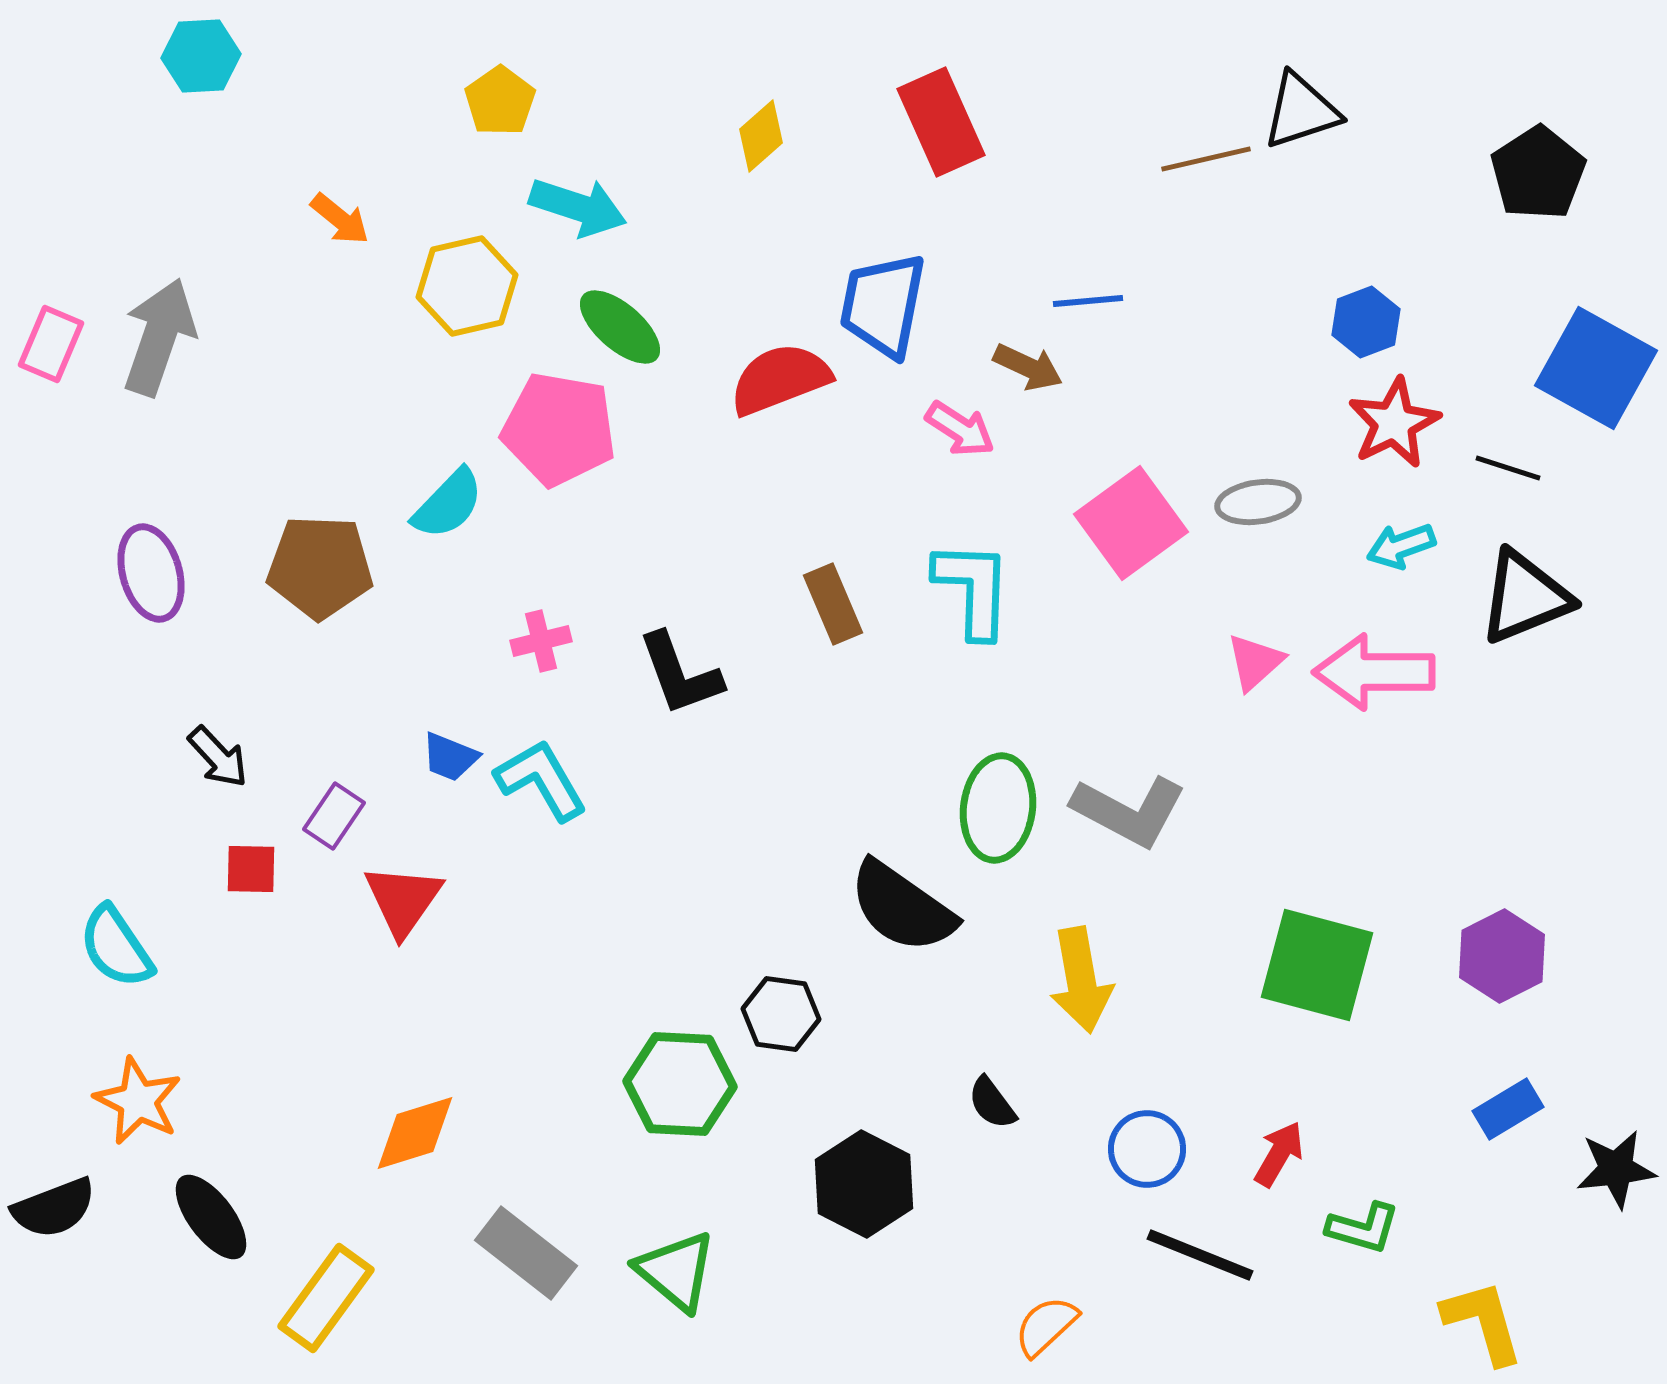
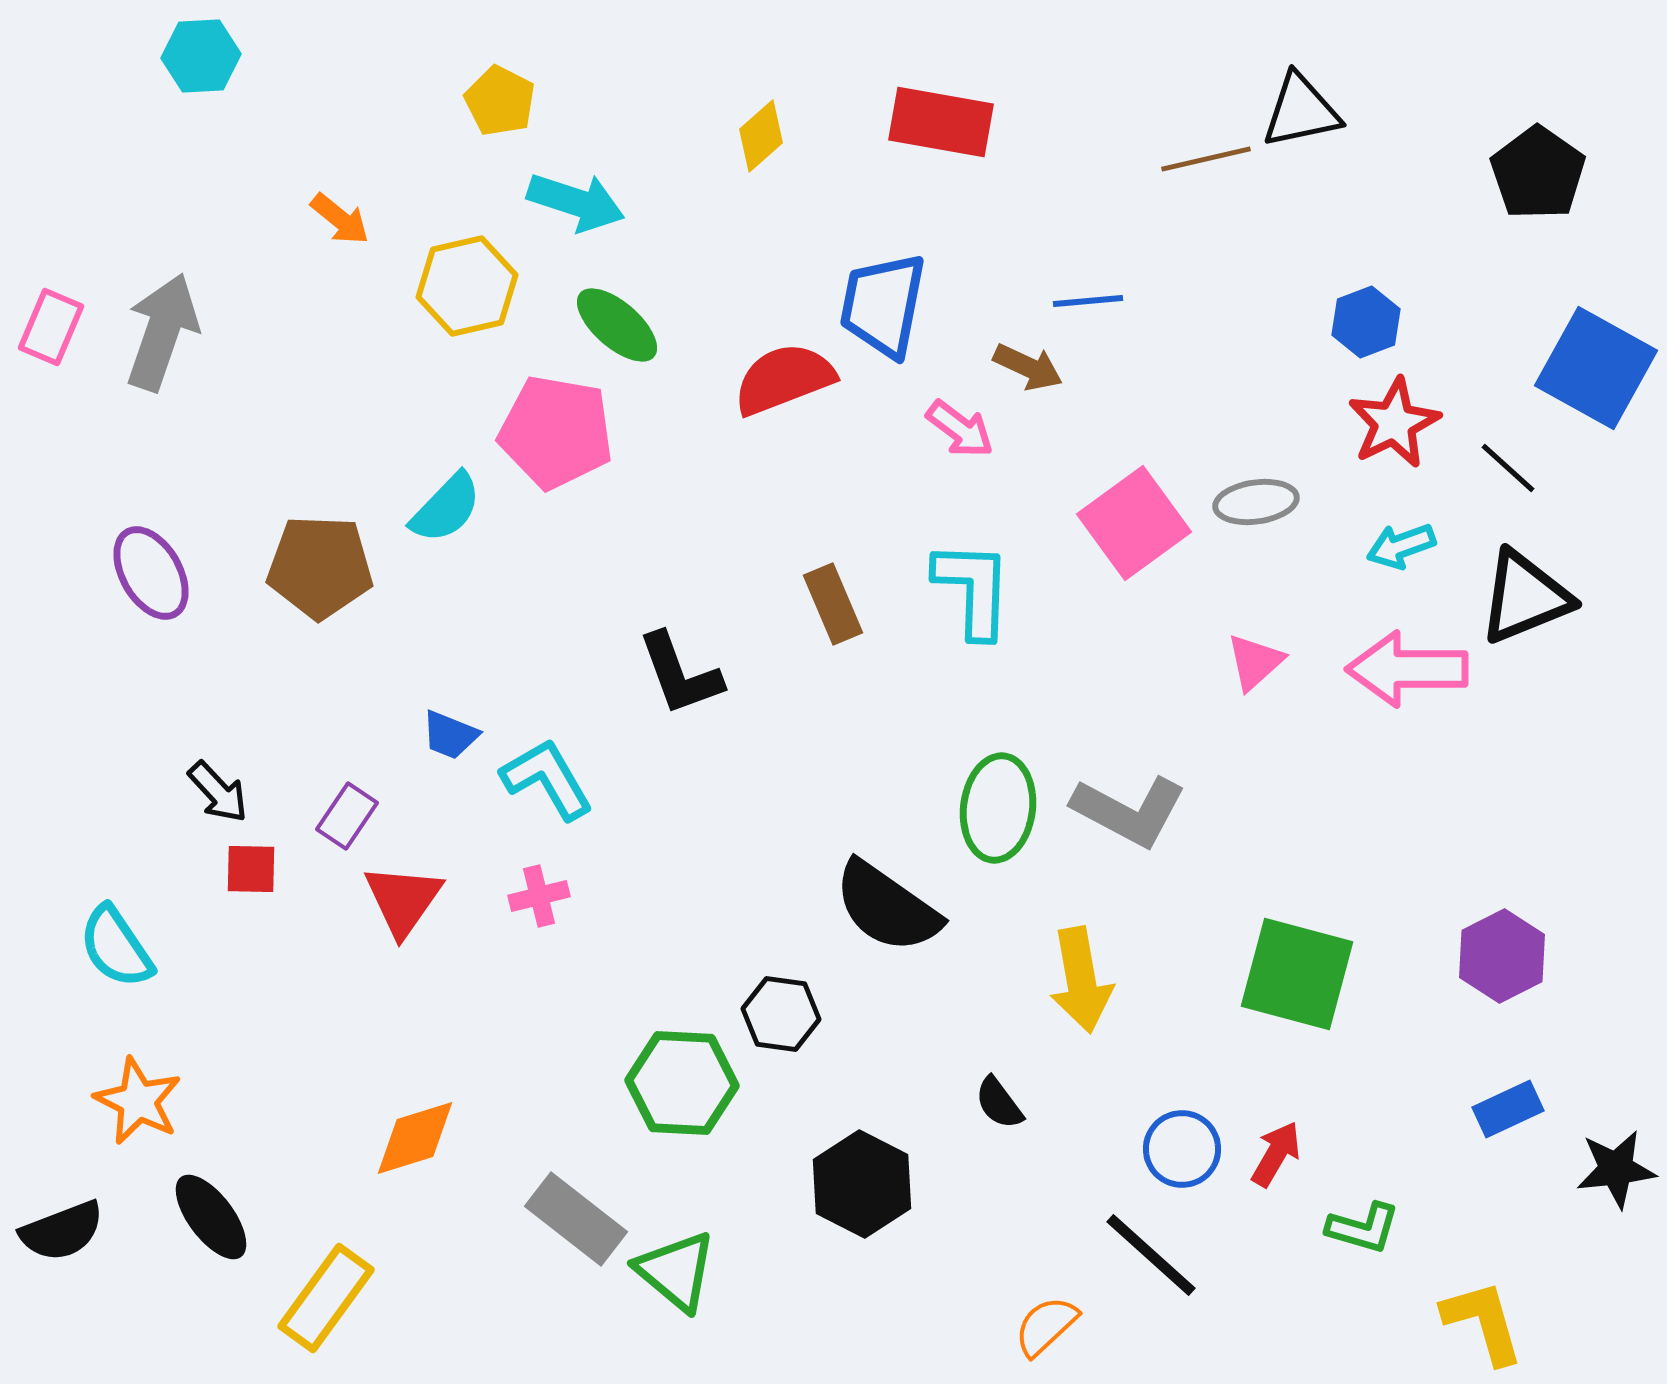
yellow pentagon at (500, 101): rotated 10 degrees counterclockwise
black triangle at (1301, 111): rotated 6 degrees clockwise
red rectangle at (941, 122): rotated 56 degrees counterclockwise
black pentagon at (1538, 173): rotated 4 degrees counterclockwise
cyan arrow at (578, 207): moved 2 px left, 5 px up
green ellipse at (620, 327): moved 3 px left, 2 px up
gray arrow at (159, 337): moved 3 px right, 5 px up
pink rectangle at (51, 344): moved 17 px up
red semicircle at (780, 379): moved 4 px right
pink pentagon at (559, 429): moved 3 px left, 3 px down
pink arrow at (960, 429): rotated 4 degrees clockwise
black line at (1508, 468): rotated 24 degrees clockwise
gray ellipse at (1258, 502): moved 2 px left
cyan semicircle at (448, 504): moved 2 px left, 4 px down
pink square at (1131, 523): moved 3 px right
purple ellipse at (151, 573): rotated 14 degrees counterclockwise
pink cross at (541, 641): moved 2 px left, 255 px down
pink arrow at (1374, 672): moved 33 px right, 3 px up
black arrow at (218, 757): moved 35 px down
blue trapezoid at (450, 757): moved 22 px up
cyan L-shape at (541, 780): moved 6 px right, 1 px up
purple rectangle at (334, 816): moved 13 px right
black semicircle at (902, 907): moved 15 px left
green square at (1317, 965): moved 20 px left, 9 px down
green hexagon at (680, 1084): moved 2 px right, 1 px up
black semicircle at (992, 1103): moved 7 px right
blue rectangle at (1508, 1109): rotated 6 degrees clockwise
orange diamond at (415, 1133): moved 5 px down
blue circle at (1147, 1149): moved 35 px right
red arrow at (1279, 1154): moved 3 px left
black hexagon at (864, 1184): moved 2 px left
black semicircle at (54, 1208): moved 8 px right, 23 px down
gray rectangle at (526, 1253): moved 50 px right, 34 px up
black line at (1200, 1255): moved 49 px left; rotated 20 degrees clockwise
